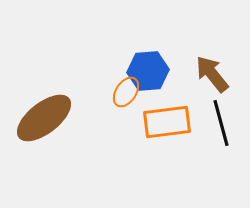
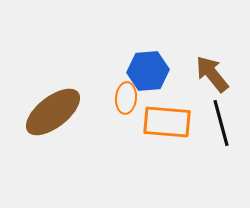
orange ellipse: moved 6 px down; rotated 28 degrees counterclockwise
brown ellipse: moved 9 px right, 6 px up
orange rectangle: rotated 12 degrees clockwise
